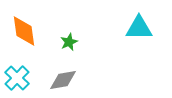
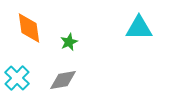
orange diamond: moved 5 px right, 3 px up
